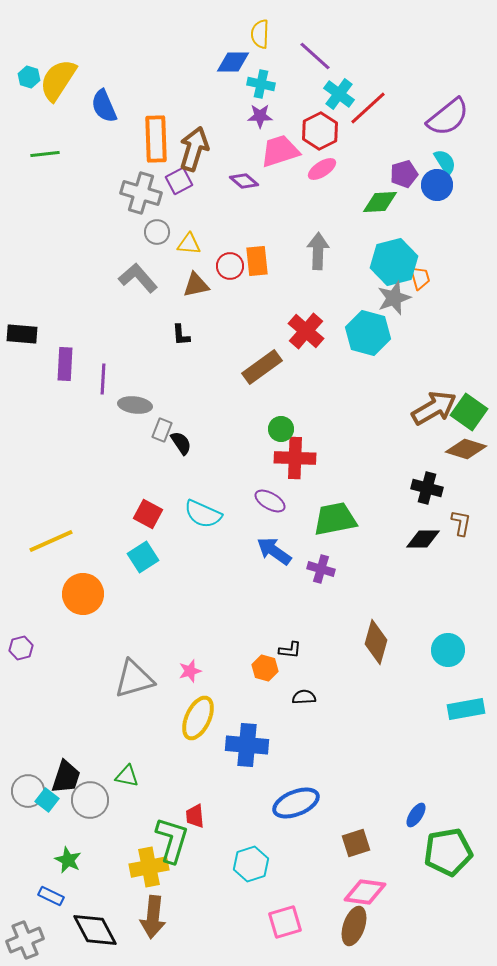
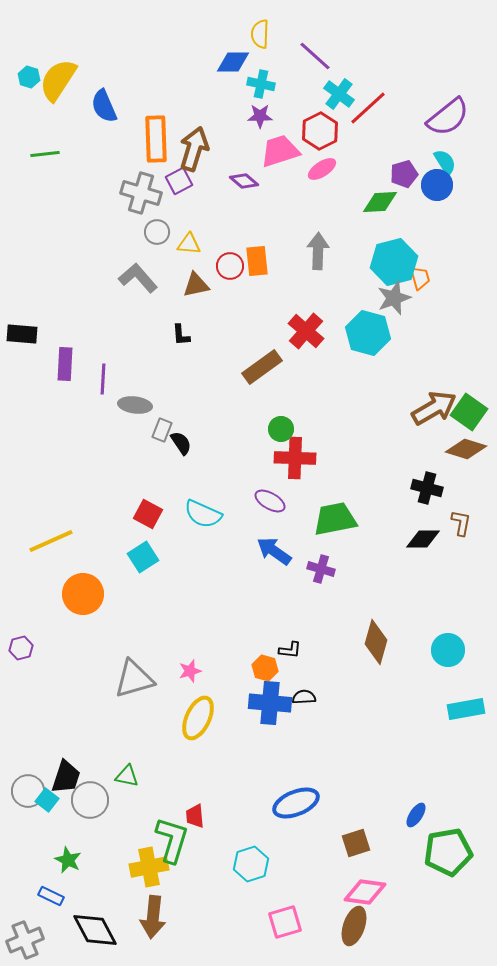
blue cross at (247, 745): moved 23 px right, 42 px up
